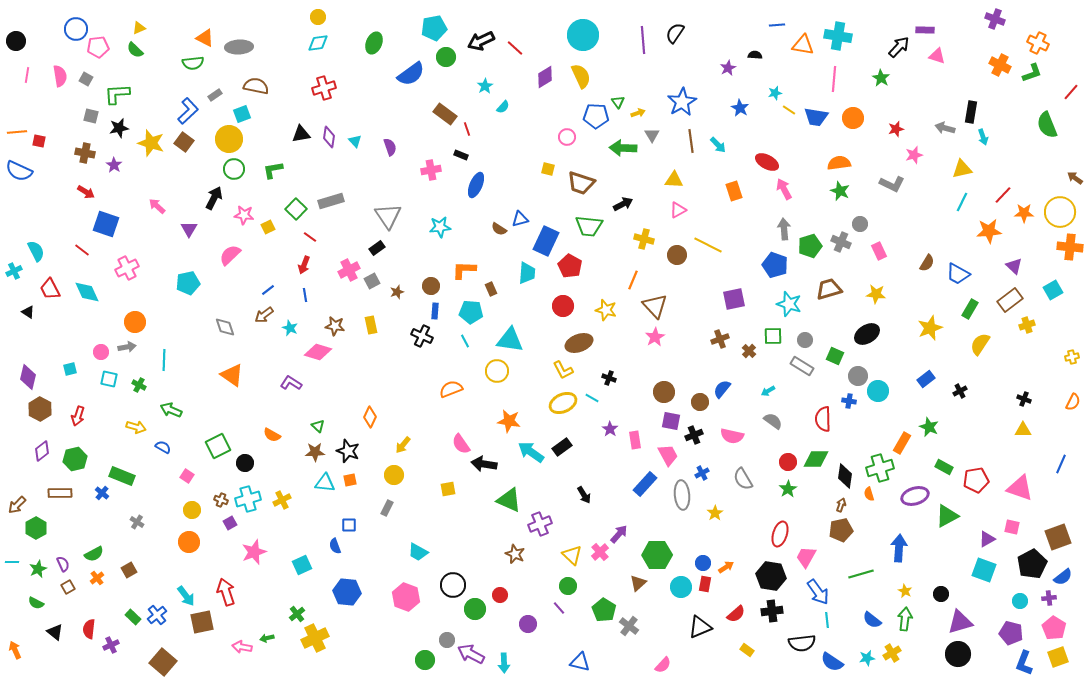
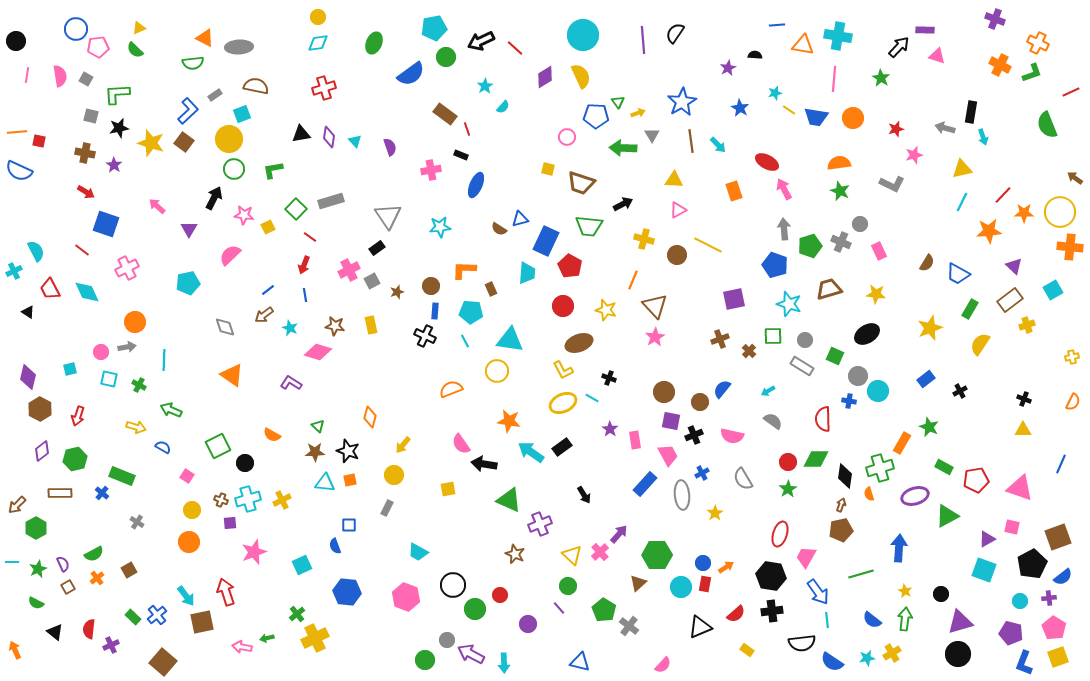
red line at (1071, 92): rotated 24 degrees clockwise
black cross at (422, 336): moved 3 px right
orange diamond at (370, 417): rotated 10 degrees counterclockwise
purple square at (230, 523): rotated 24 degrees clockwise
